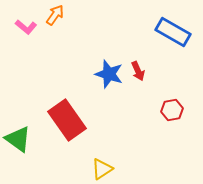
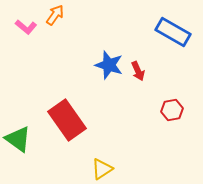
blue star: moved 9 px up
